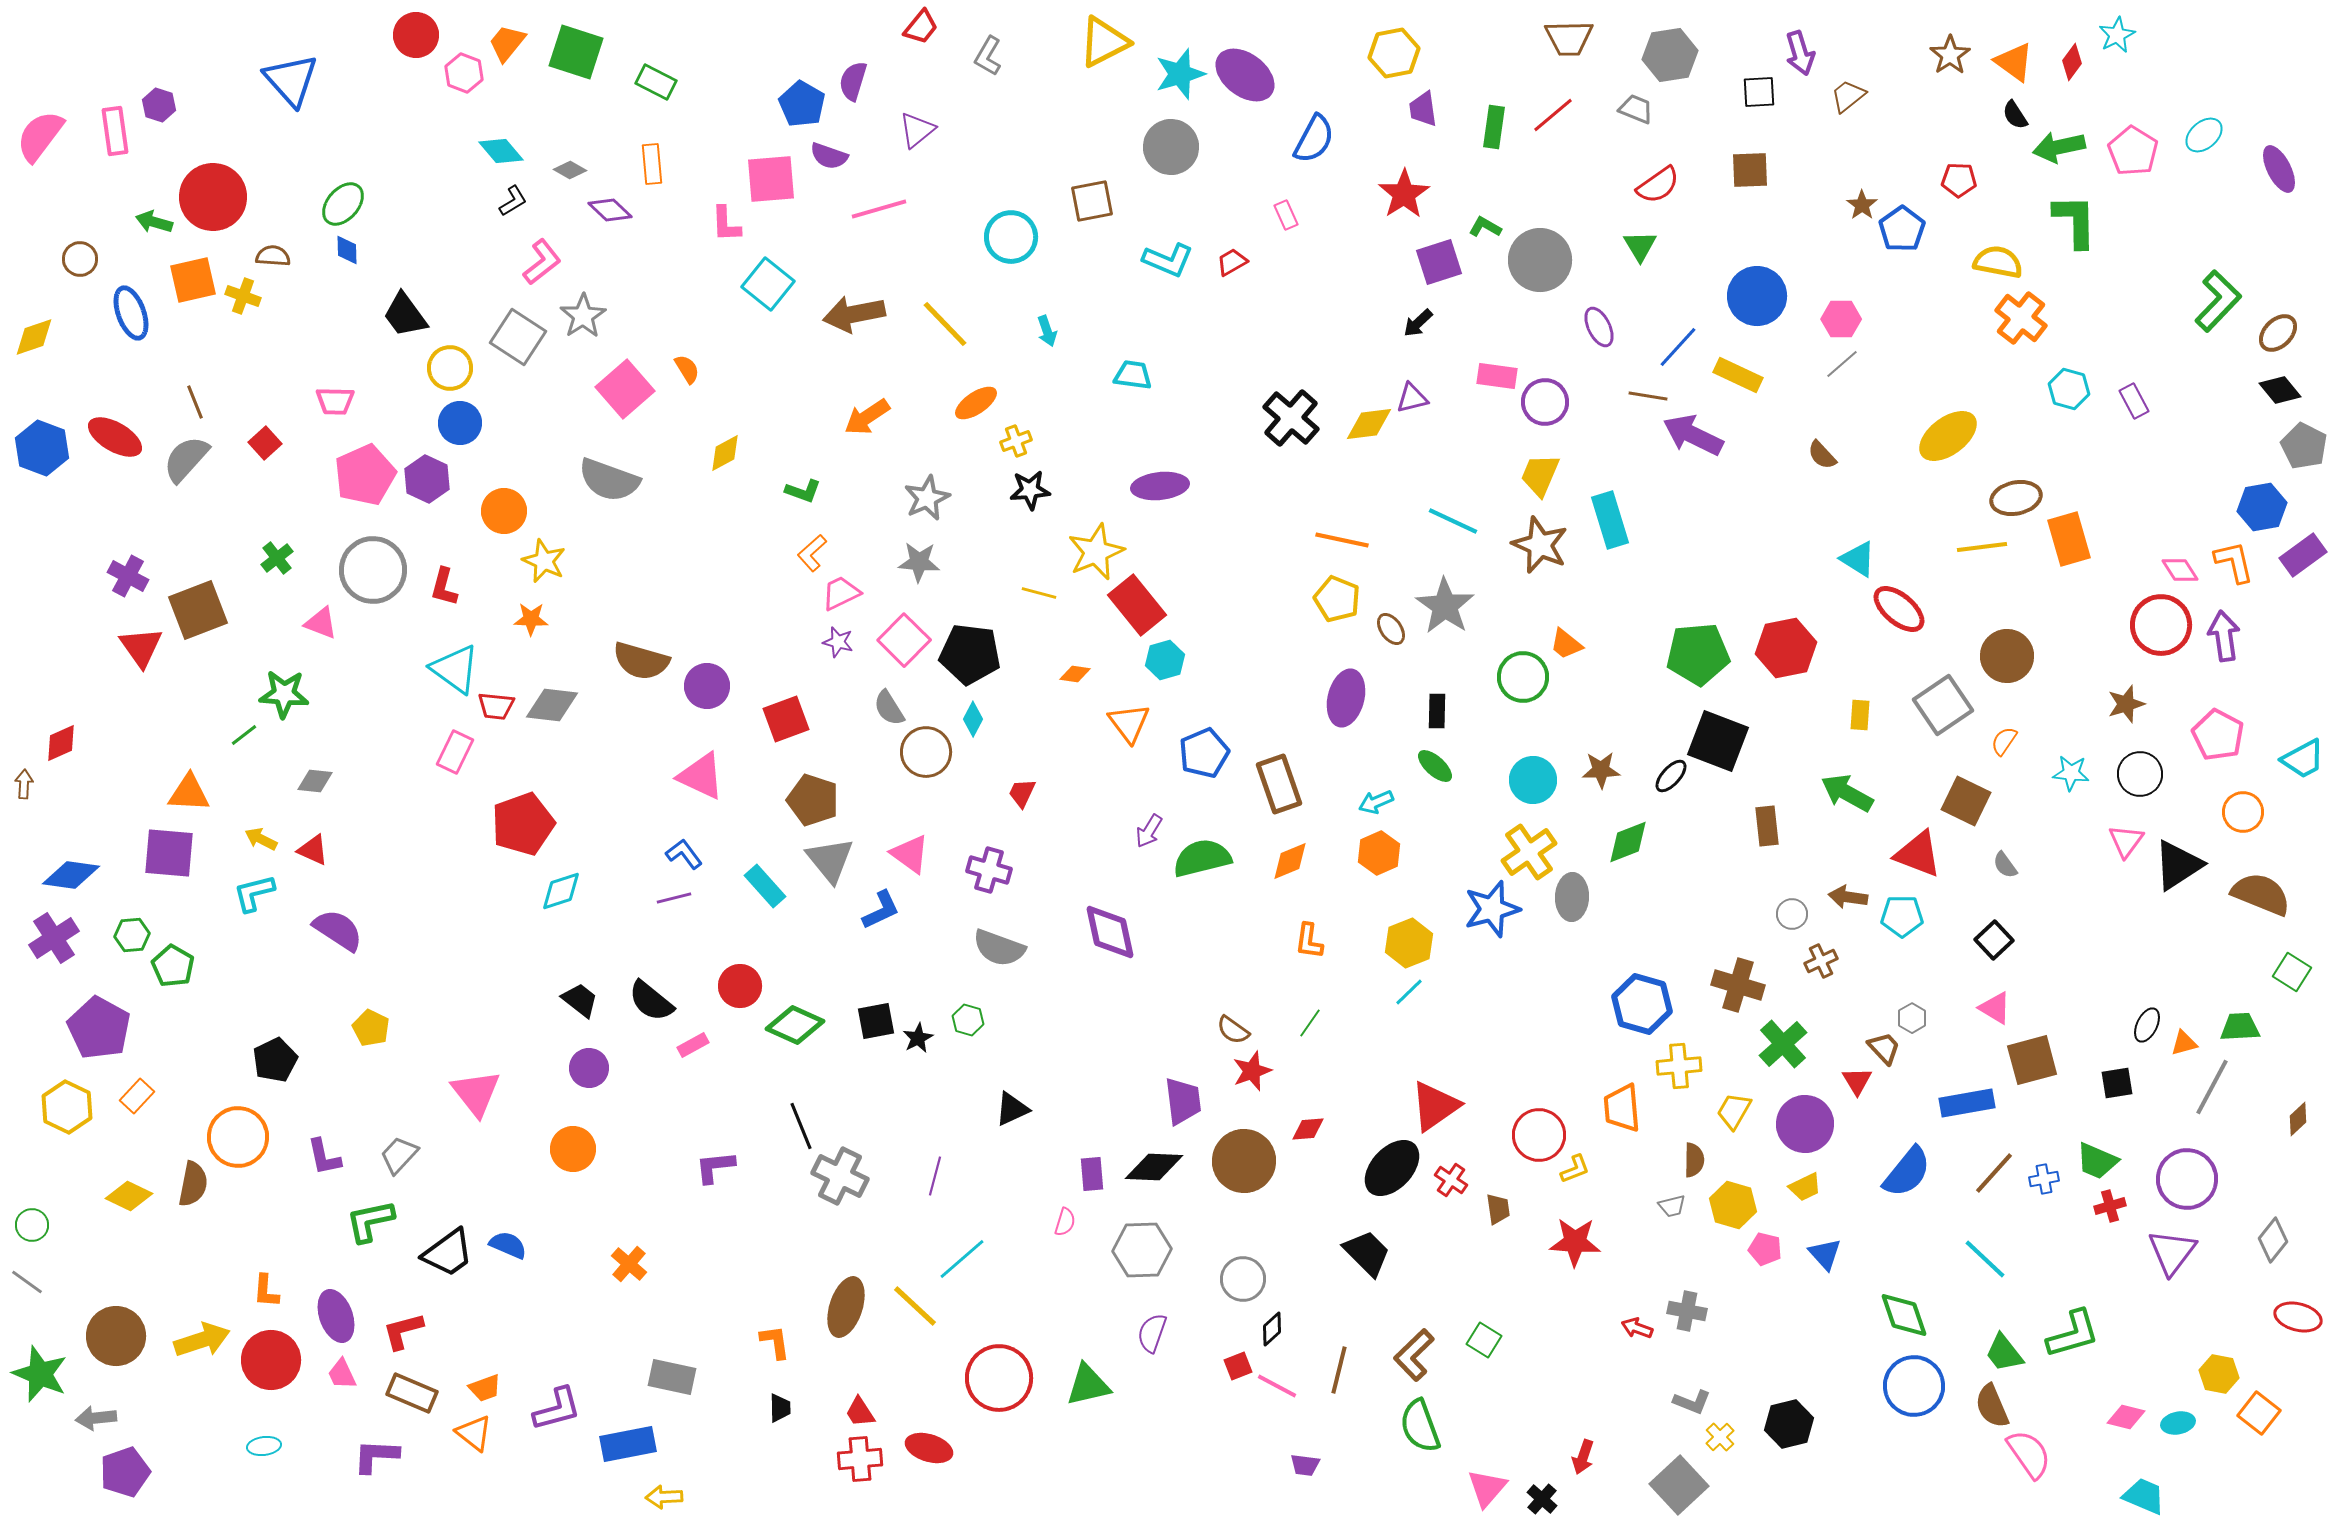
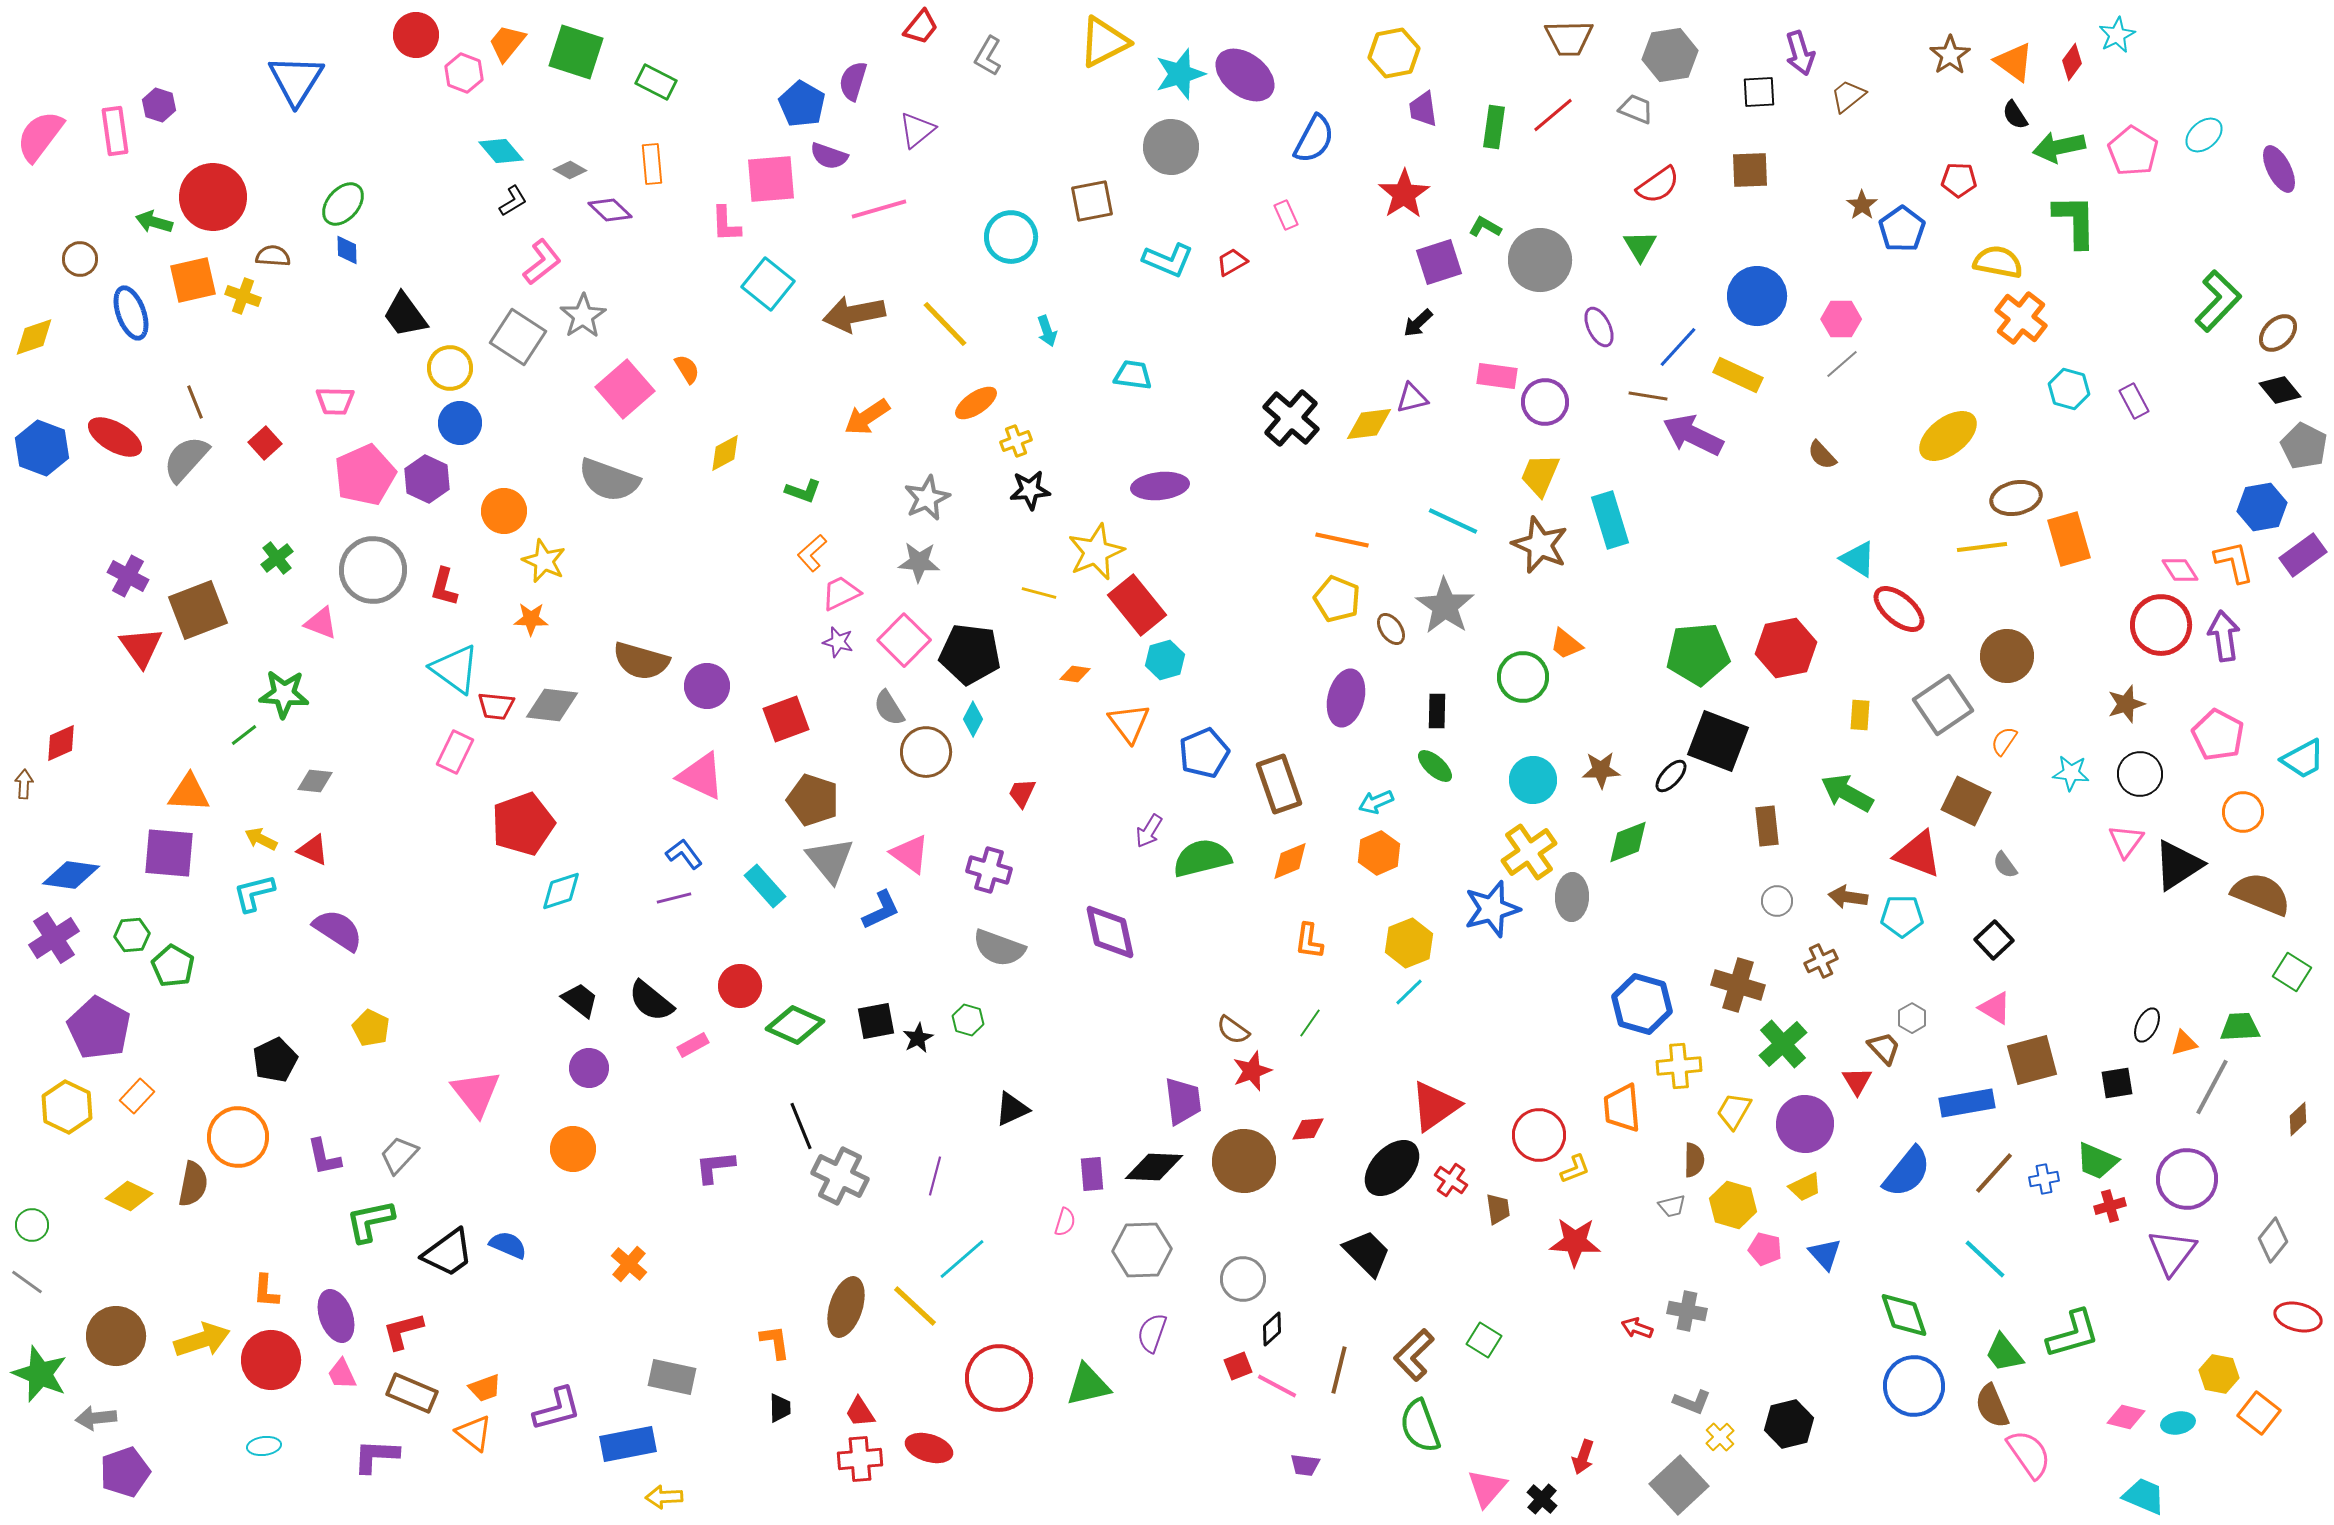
blue triangle at (291, 80): moved 5 px right; rotated 14 degrees clockwise
gray circle at (1792, 914): moved 15 px left, 13 px up
